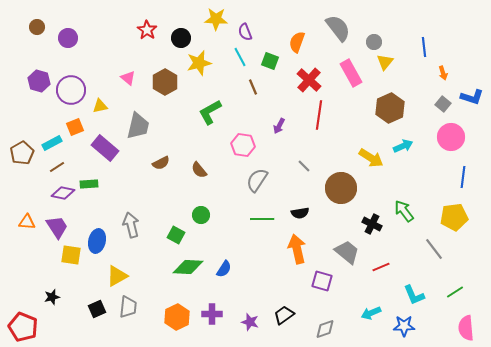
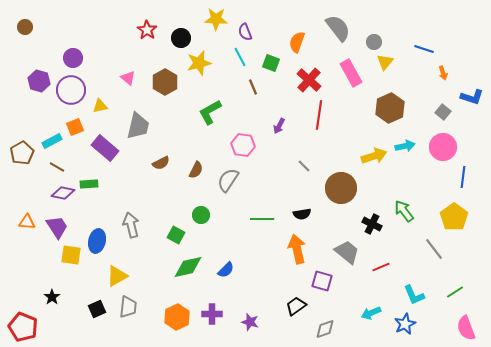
brown circle at (37, 27): moved 12 px left
purple circle at (68, 38): moved 5 px right, 20 px down
blue line at (424, 47): moved 2 px down; rotated 66 degrees counterclockwise
green square at (270, 61): moved 1 px right, 2 px down
gray square at (443, 104): moved 8 px down
pink circle at (451, 137): moved 8 px left, 10 px down
cyan rectangle at (52, 143): moved 2 px up
cyan arrow at (403, 146): moved 2 px right; rotated 12 degrees clockwise
yellow arrow at (371, 158): moved 3 px right, 2 px up; rotated 50 degrees counterclockwise
brown line at (57, 167): rotated 63 degrees clockwise
brown semicircle at (199, 170): moved 3 px left; rotated 114 degrees counterclockwise
gray semicircle at (257, 180): moved 29 px left
black semicircle at (300, 213): moved 2 px right, 1 px down
yellow pentagon at (454, 217): rotated 28 degrees counterclockwise
green diamond at (188, 267): rotated 16 degrees counterclockwise
blue semicircle at (224, 269): moved 2 px right, 1 px down; rotated 12 degrees clockwise
black star at (52, 297): rotated 21 degrees counterclockwise
black trapezoid at (284, 315): moved 12 px right, 9 px up
blue star at (404, 326): moved 1 px right, 2 px up; rotated 25 degrees counterclockwise
pink semicircle at (466, 328): rotated 15 degrees counterclockwise
